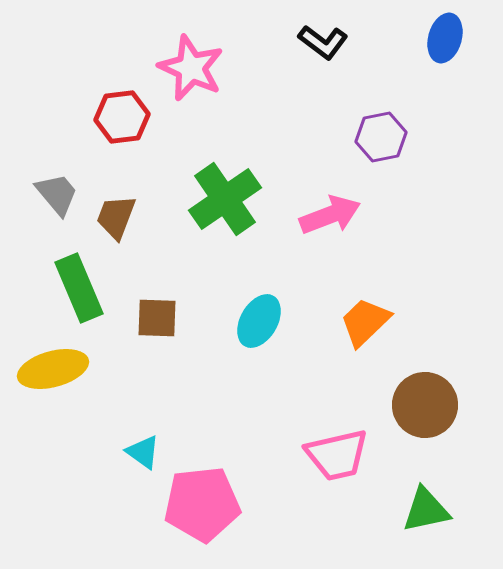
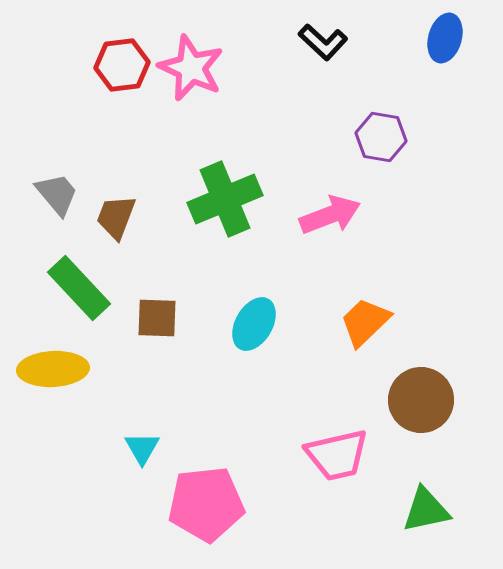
black L-shape: rotated 6 degrees clockwise
red hexagon: moved 52 px up
purple hexagon: rotated 21 degrees clockwise
green cross: rotated 12 degrees clockwise
green rectangle: rotated 20 degrees counterclockwise
cyan ellipse: moved 5 px left, 3 px down
yellow ellipse: rotated 12 degrees clockwise
brown circle: moved 4 px left, 5 px up
cyan triangle: moved 1 px left, 4 px up; rotated 24 degrees clockwise
pink pentagon: moved 4 px right
